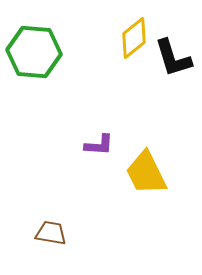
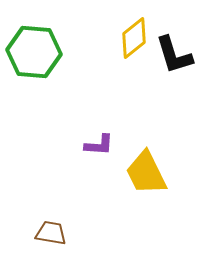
black L-shape: moved 1 px right, 3 px up
